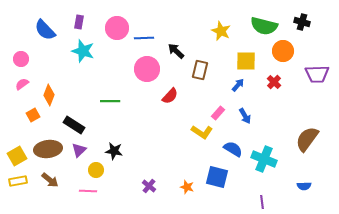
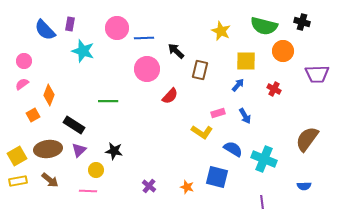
purple rectangle at (79, 22): moved 9 px left, 2 px down
pink circle at (21, 59): moved 3 px right, 2 px down
red cross at (274, 82): moved 7 px down; rotated 16 degrees counterclockwise
green line at (110, 101): moved 2 px left
pink rectangle at (218, 113): rotated 32 degrees clockwise
